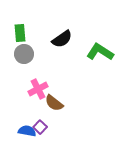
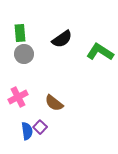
pink cross: moved 20 px left, 8 px down
blue semicircle: rotated 72 degrees clockwise
